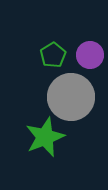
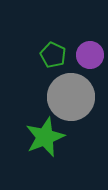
green pentagon: rotated 15 degrees counterclockwise
